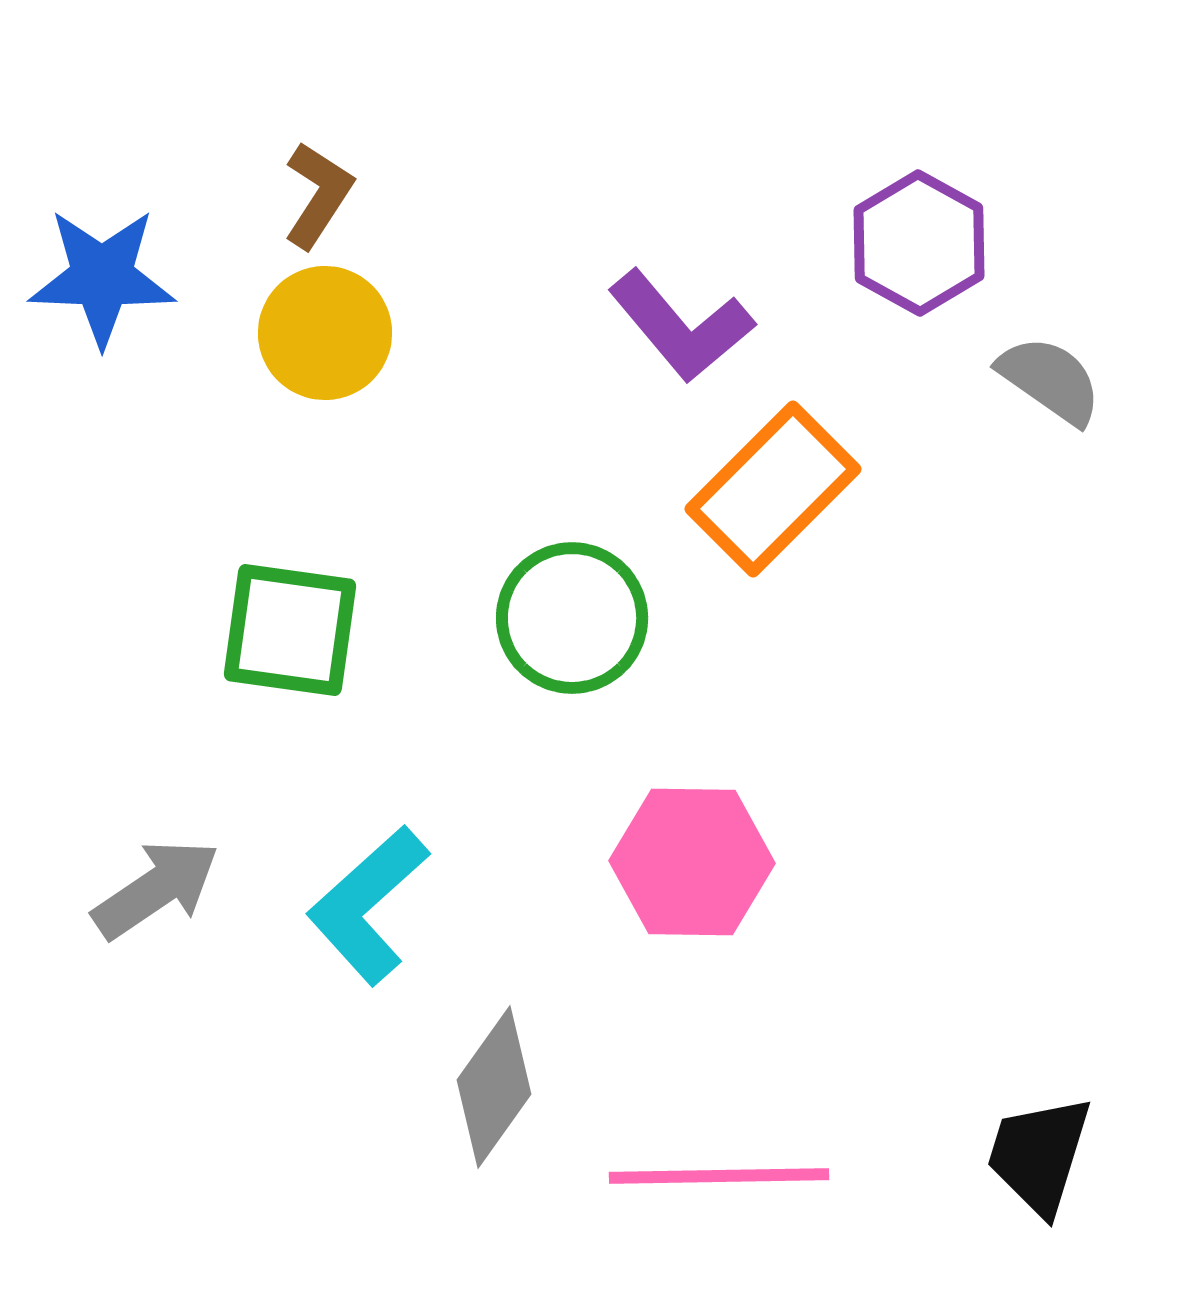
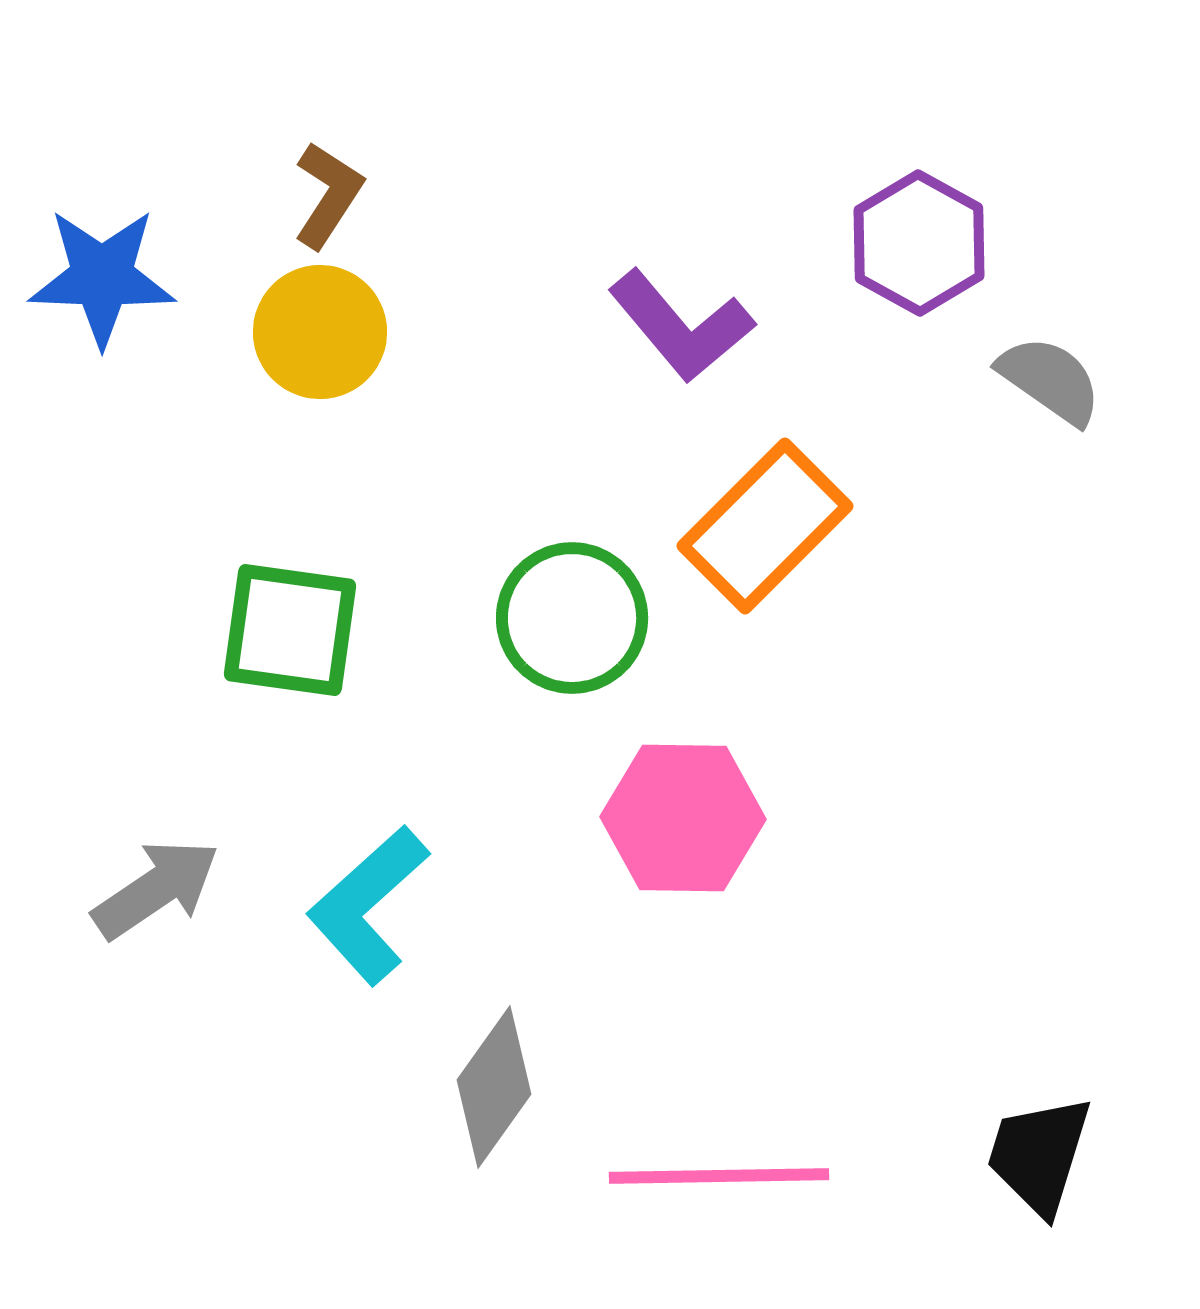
brown L-shape: moved 10 px right
yellow circle: moved 5 px left, 1 px up
orange rectangle: moved 8 px left, 37 px down
pink hexagon: moved 9 px left, 44 px up
